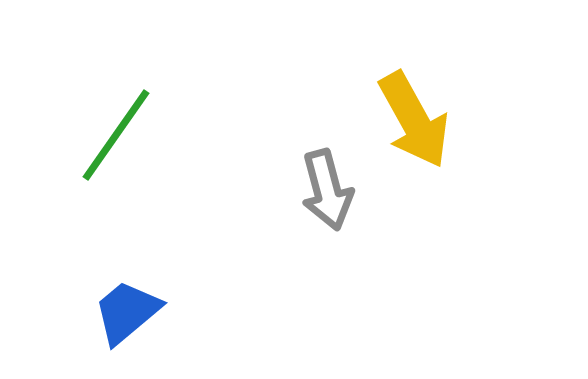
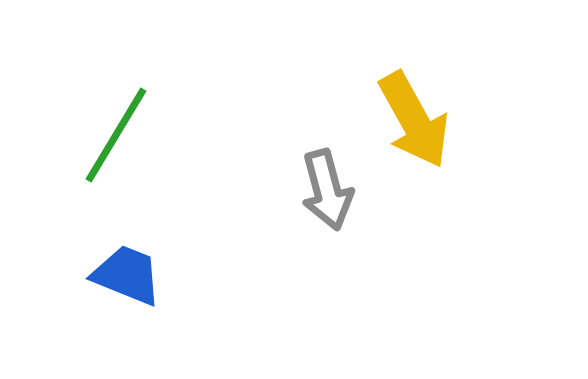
green line: rotated 4 degrees counterclockwise
blue trapezoid: moved 37 px up; rotated 62 degrees clockwise
